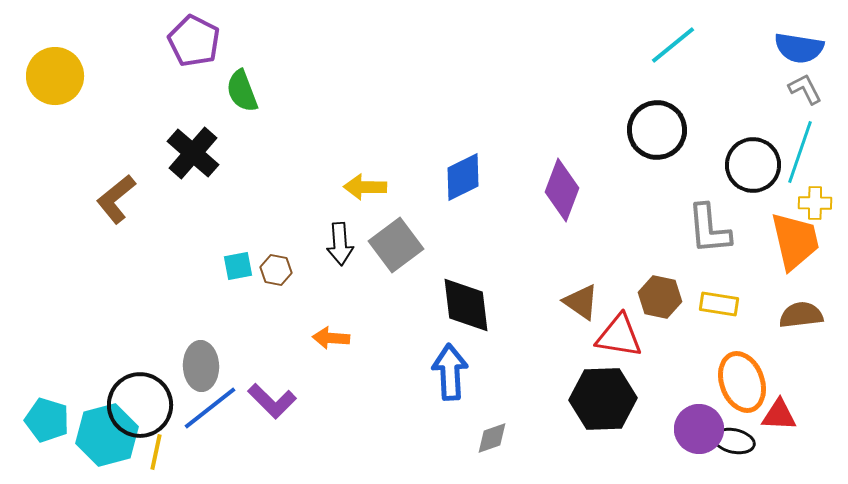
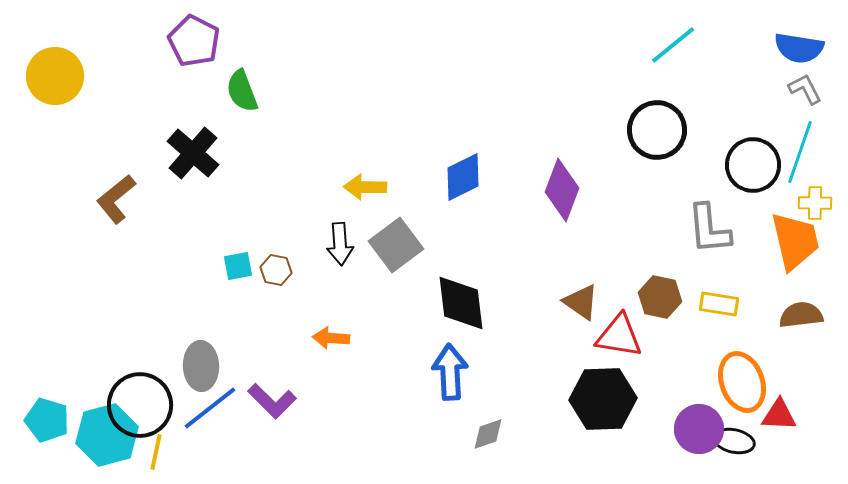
black diamond at (466, 305): moved 5 px left, 2 px up
gray diamond at (492, 438): moved 4 px left, 4 px up
